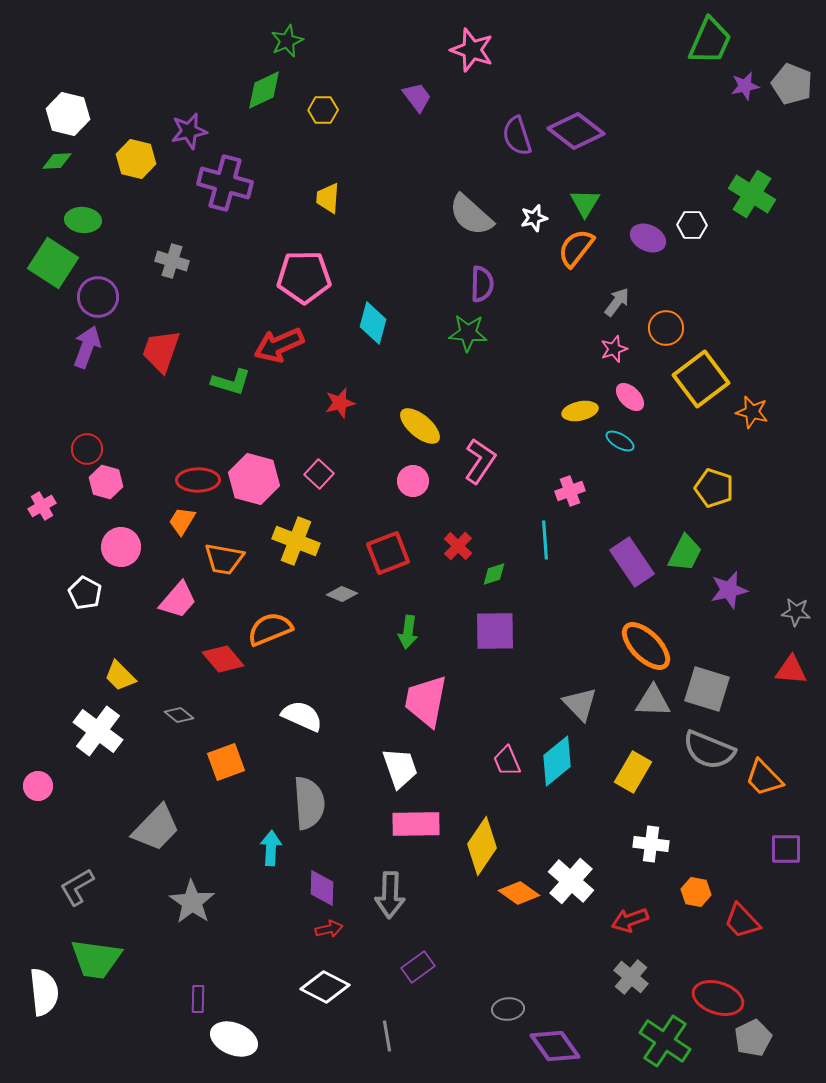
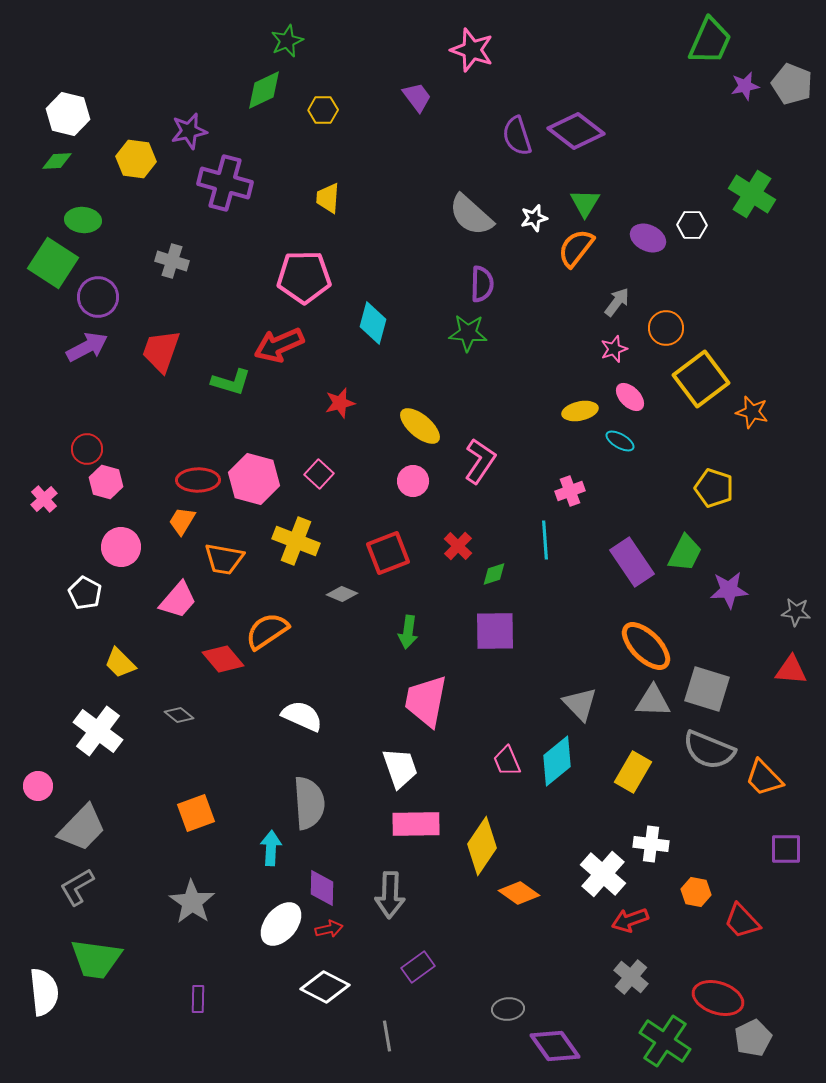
yellow hexagon at (136, 159): rotated 6 degrees counterclockwise
purple arrow at (87, 347): rotated 42 degrees clockwise
pink cross at (42, 506): moved 2 px right, 7 px up; rotated 12 degrees counterclockwise
purple star at (729, 590): rotated 9 degrees clockwise
orange semicircle at (270, 629): moved 3 px left, 2 px down; rotated 12 degrees counterclockwise
yellow trapezoid at (120, 676): moved 13 px up
orange square at (226, 762): moved 30 px left, 51 px down
gray trapezoid at (156, 828): moved 74 px left
white cross at (571, 881): moved 32 px right, 7 px up
white ellipse at (234, 1039): moved 47 px right, 115 px up; rotated 72 degrees counterclockwise
